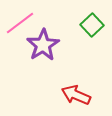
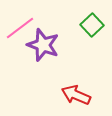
pink line: moved 5 px down
purple star: rotated 20 degrees counterclockwise
